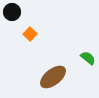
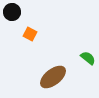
orange square: rotated 16 degrees counterclockwise
